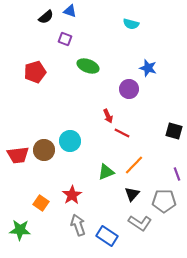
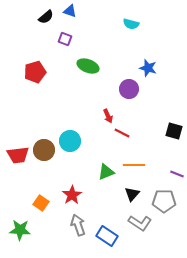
orange line: rotated 45 degrees clockwise
purple line: rotated 48 degrees counterclockwise
